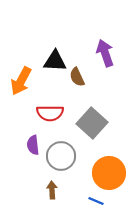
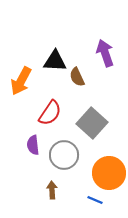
red semicircle: rotated 56 degrees counterclockwise
gray circle: moved 3 px right, 1 px up
blue line: moved 1 px left, 1 px up
